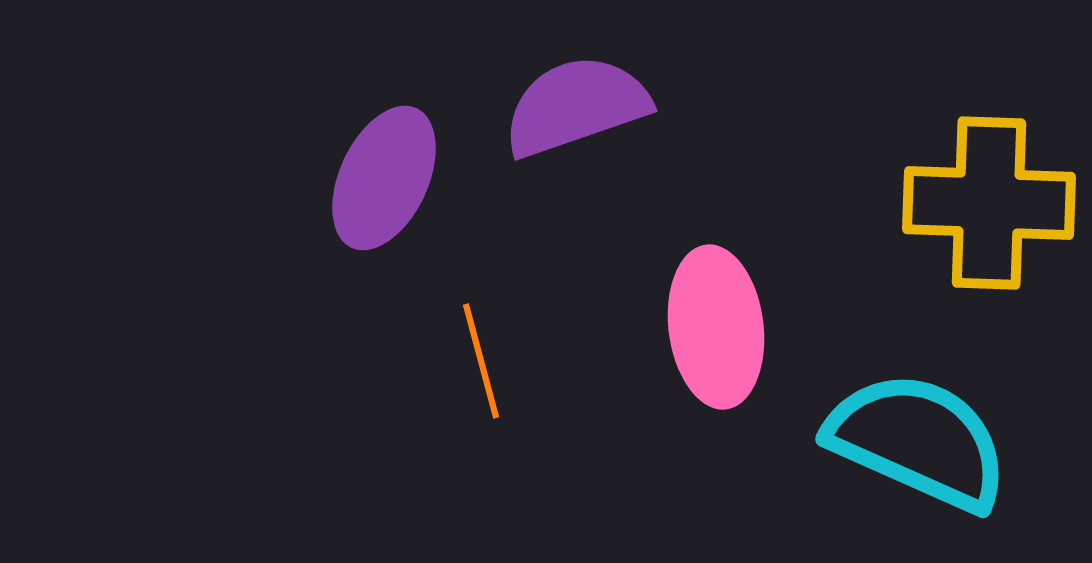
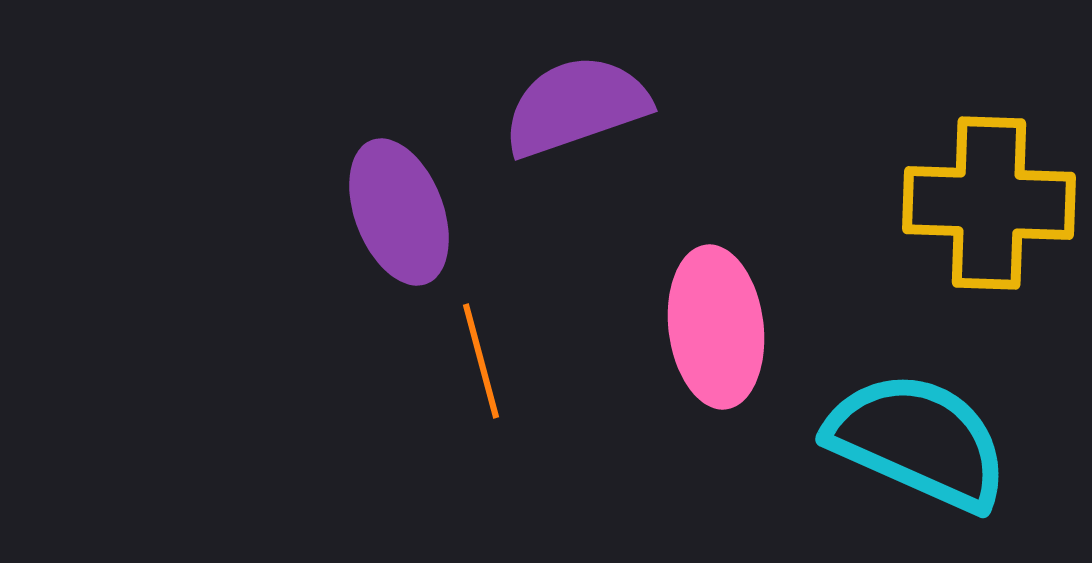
purple ellipse: moved 15 px right, 34 px down; rotated 46 degrees counterclockwise
